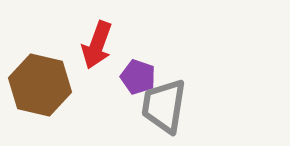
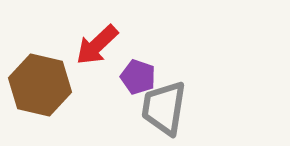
red arrow: rotated 27 degrees clockwise
gray trapezoid: moved 2 px down
